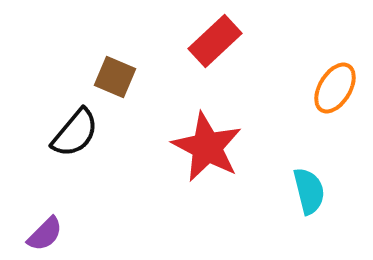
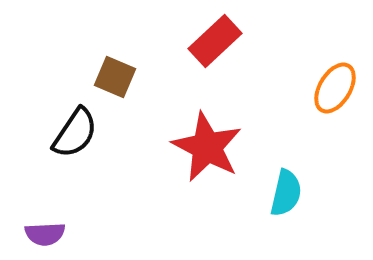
black semicircle: rotated 6 degrees counterclockwise
cyan semicircle: moved 23 px left, 2 px down; rotated 27 degrees clockwise
purple semicircle: rotated 42 degrees clockwise
